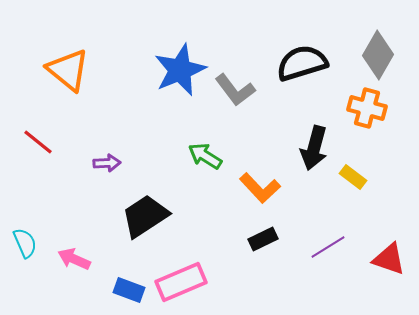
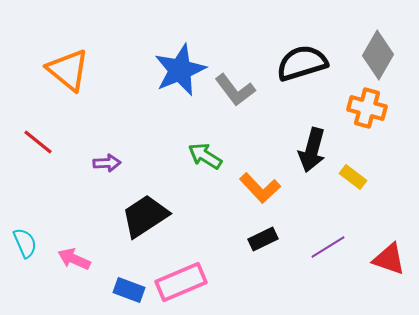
black arrow: moved 2 px left, 2 px down
